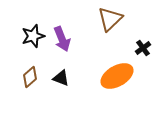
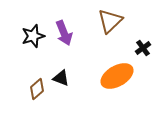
brown triangle: moved 2 px down
purple arrow: moved 2 px right, 6 px up
brown diamond: moved 7 px right, 12 px down
